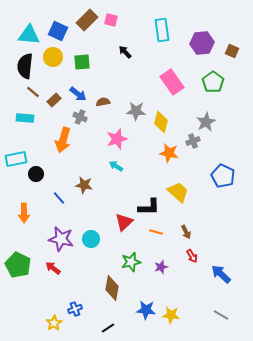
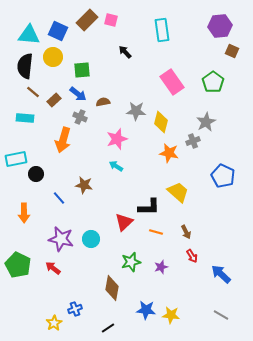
purple hexagon at (202, 43): moved 18 px right, 17 px up
green square at (82, 62): moved 8 px down
